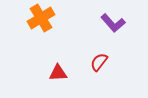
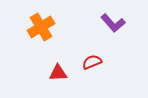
orange cross: moved 9 px down
red semicircle: moved 7 px left; rotated 30 degrees clockwise
